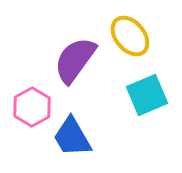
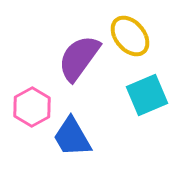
purple semicircle: moved 4 px right, 2 px up
